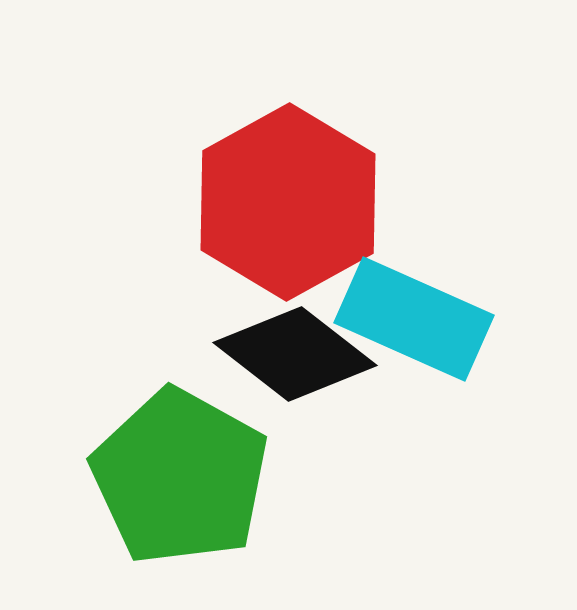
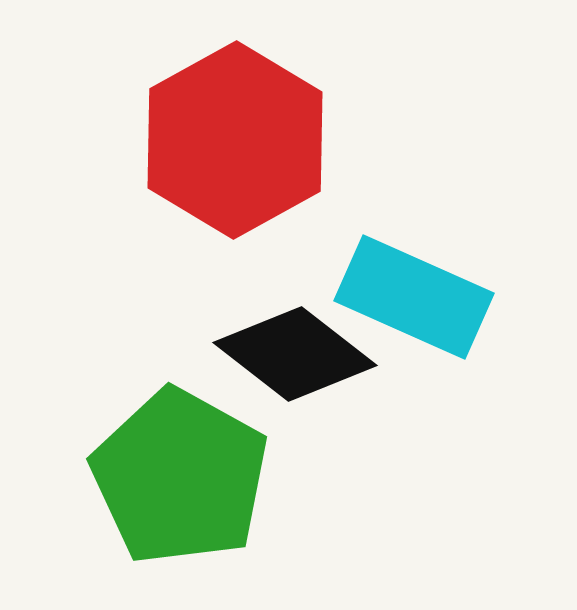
red hexagon: moved 53 px left, 62 px up
cyan rectangle: moved 22 px up
